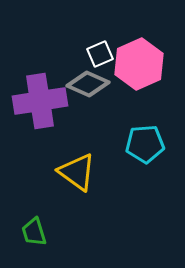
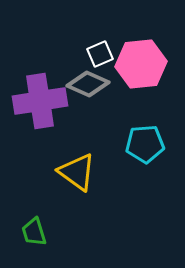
pink hexagon: moved 2 px right; rotated 18 degrees clockwise
